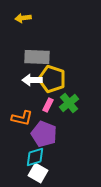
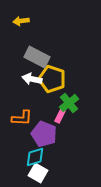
yellow arrow: moved 2 px left, 3 px down
gray rectangle: rotated 25 degrees clockwise
white arrow: moved 1 px up; rotated 12 degrees clockwise
pink rectangle: moved 12 px right, 11 px down
orange L-shape: rotated 10 degrees counterclockwise
